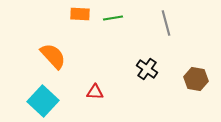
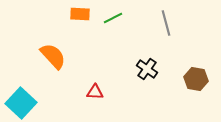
green line: rotated 18 degrees counterclockwise
cyan square: moved 22 px left, 2 px down
